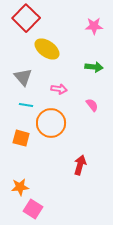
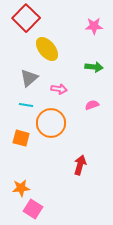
yellow ellipse: rotated 15 degrees clockwise
gray triangle: moved 6 px right, 1 px down; rotated 30 degrees clockwise
pink semicircle: rotated 72 degrees counterclockwise
orange star: moved 1 px right, 1 px down
